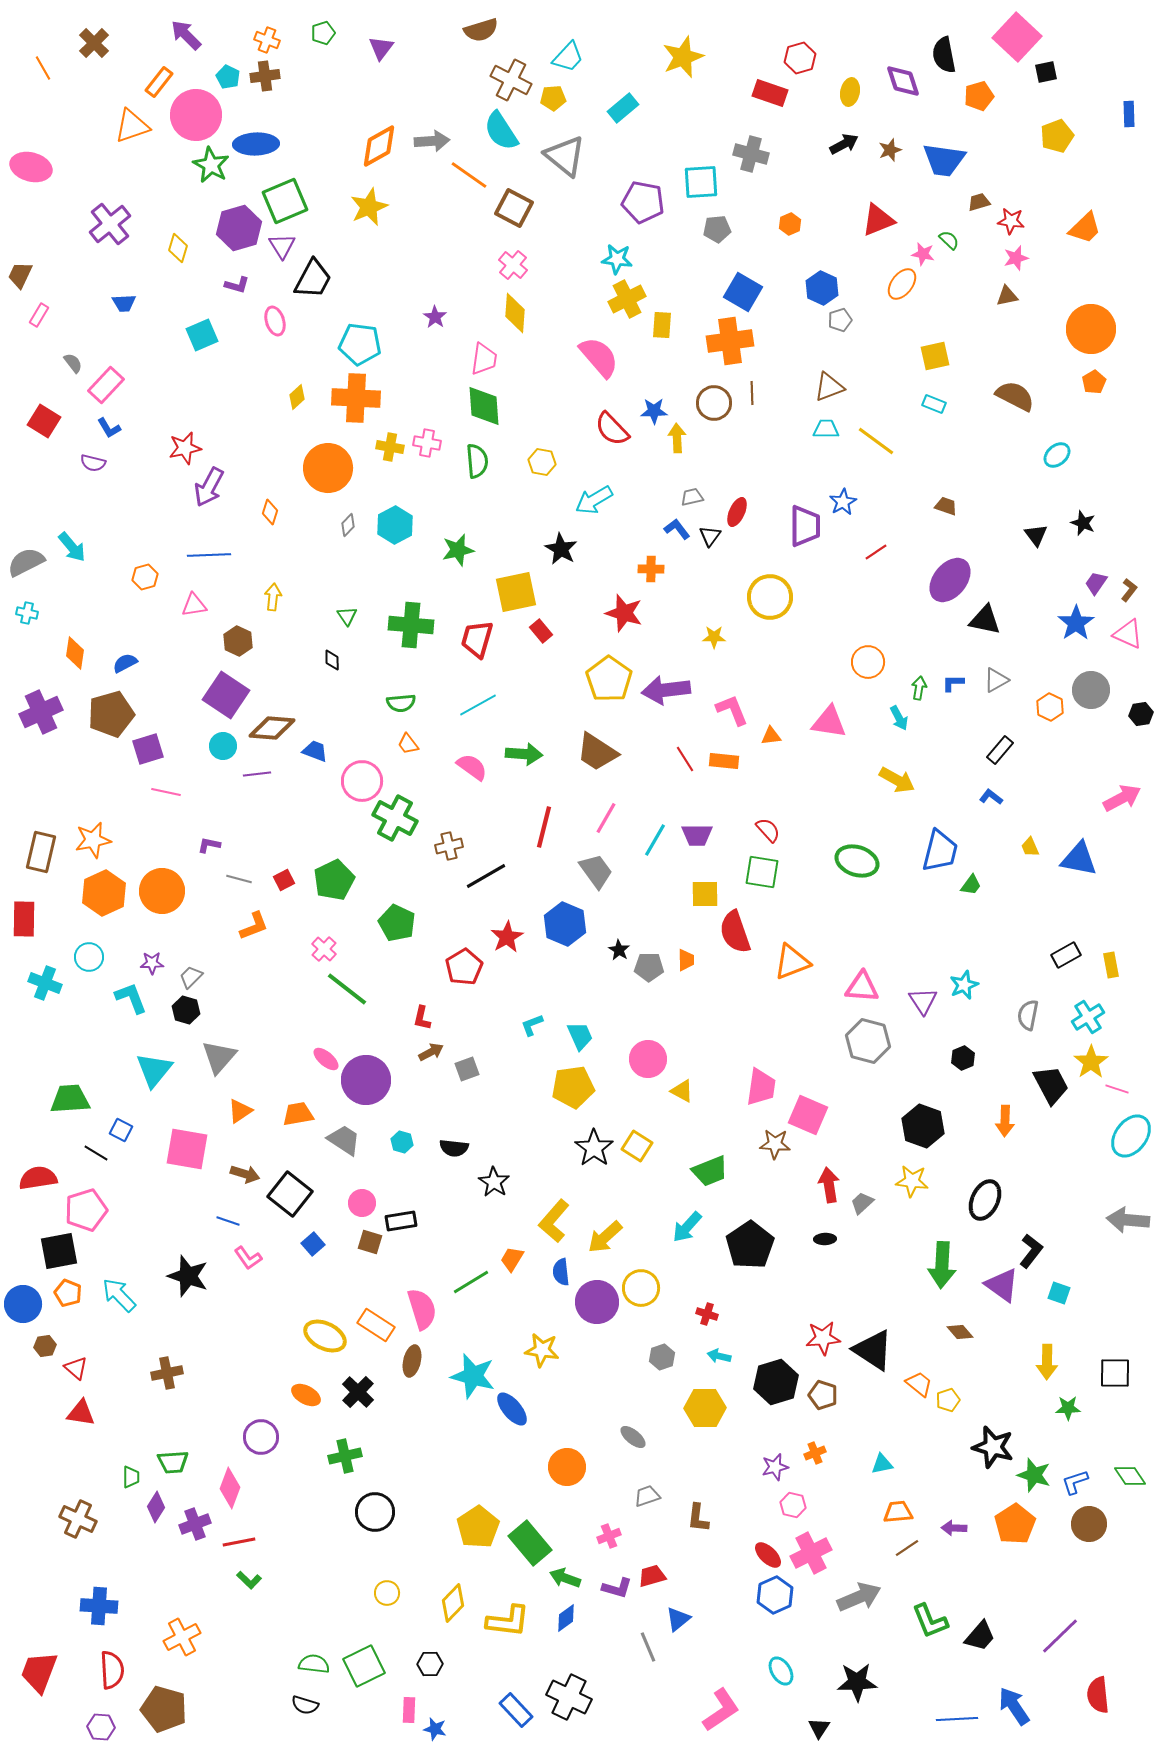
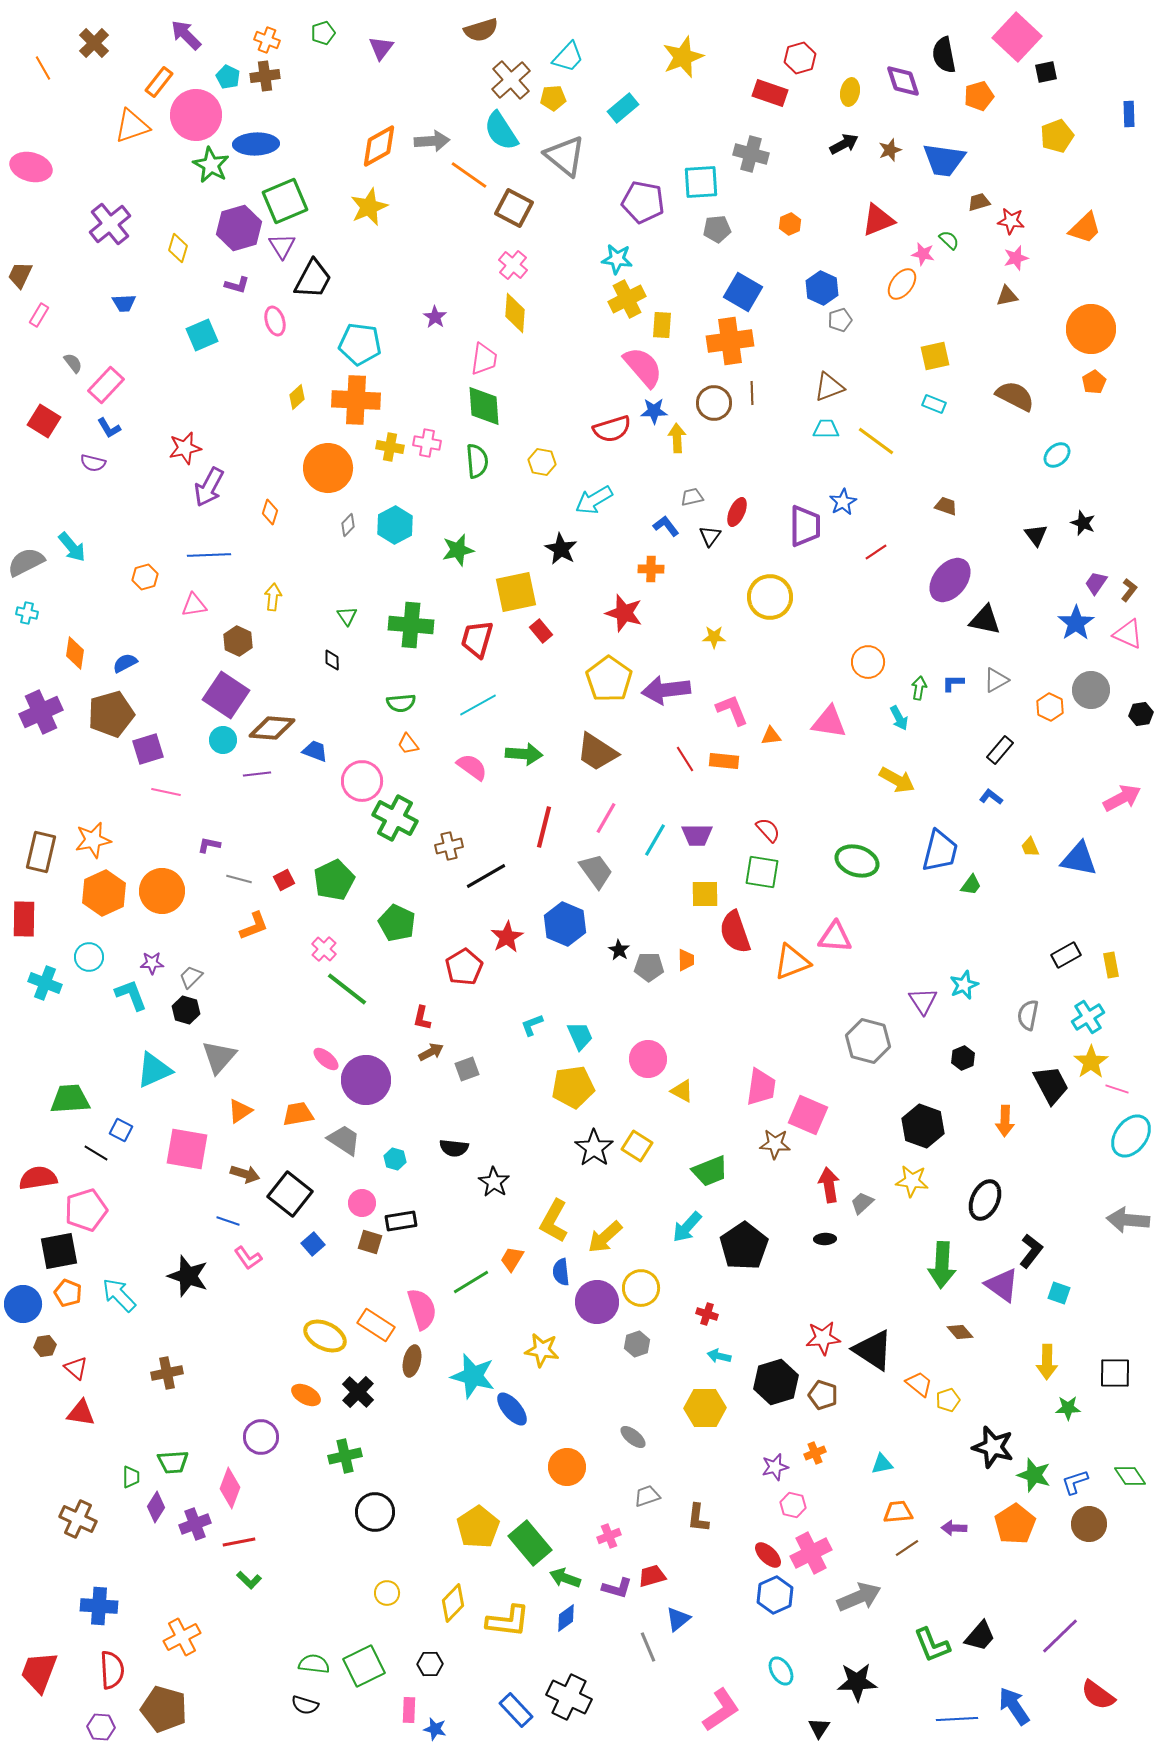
brown cross at (511, 80): rotated 21 degrees clockwise
pink semicircle at (599, 357): moved 44 px right, 10 px down
orange cross at (356, 398): moved 2 px down
red semicircle at (612, 429): rotated 63 degrees counterclockwise
blue L-shape at (677, 529): moved 11 px left, 3 px up
cyan circle at (223, 746): moved 6 px up
pink triangle at (862, 987): moved 27 px left, 50 px up
cyan L-shape at (131, 998): moved 3 px up
cyan triangle at (154, 1070): rotated 27 degrees clockwise
cyan hexagon at (402, 1142): moved 7 px left, 17 px down
yellow L-shape at (554, 1221): rotated 12 degrees counterclockwise
black pentagon at (750, 1245): moved 6 px left, 1 px down
gray hexagon at (662, 1357): moved 25 px left, 13 px up
green L-shape at (930, 1621): moved 2 px right, 24 px down
red semicircle at (1098, 1695): rotated 48 degrees counterclockwise
